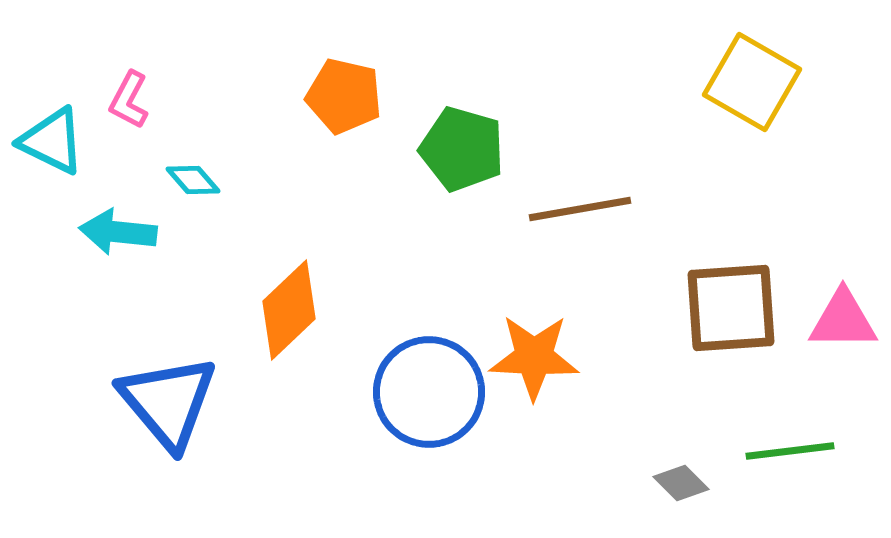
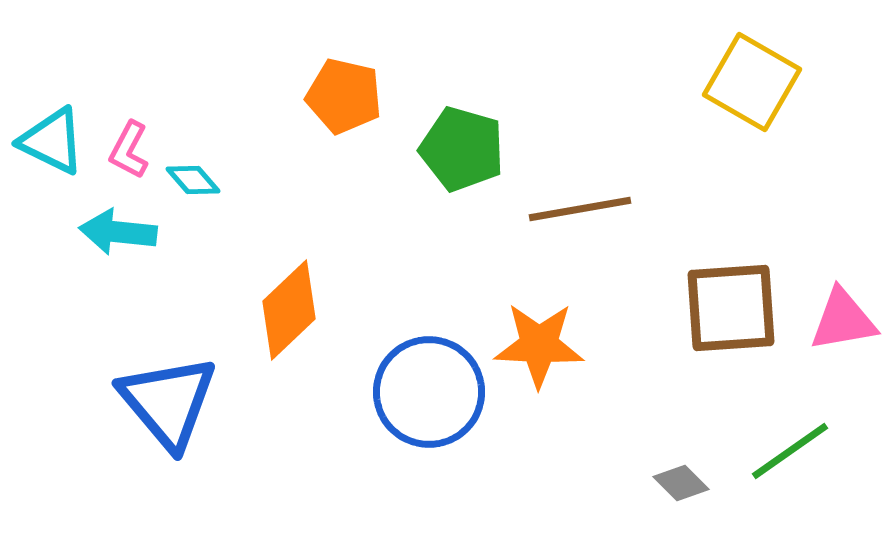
pink L-shape: moved 50 px down
pink triangle: rotated 10 degrees counterclockwise
orange star: moved 5 px right, 12 px up
green line: rotated 28 degrees counterclockwise
